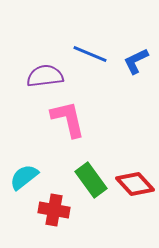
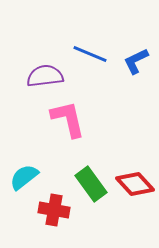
green rectangle: moved 4 px down
